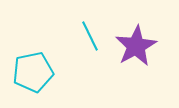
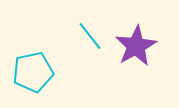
cyan line: rotated 12 degrees counterclockwise
